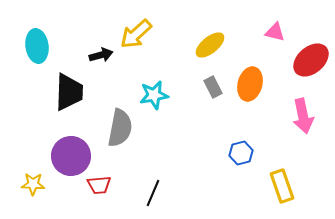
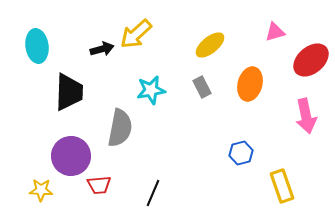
pink triangle: rotated 30 degrees counterclockwise
black arrow: moved 1 px right, 6 px up
gray rectangle: moved 11 px left
cyan star: moved 3 px left, 5 px up
pink arrow: moved 3 px right
yellow star: moved 8 px right, 6 px down
